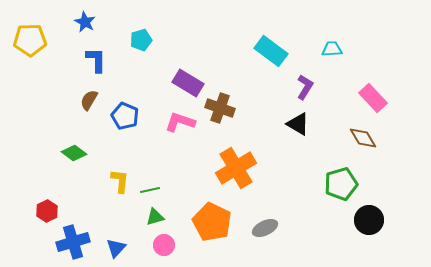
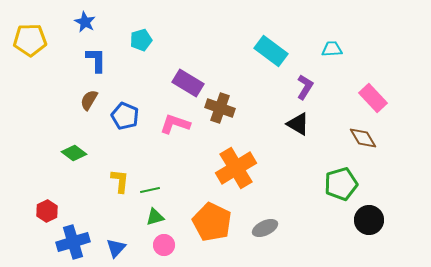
pink L-shape: moved 5 px left, 2 px down
